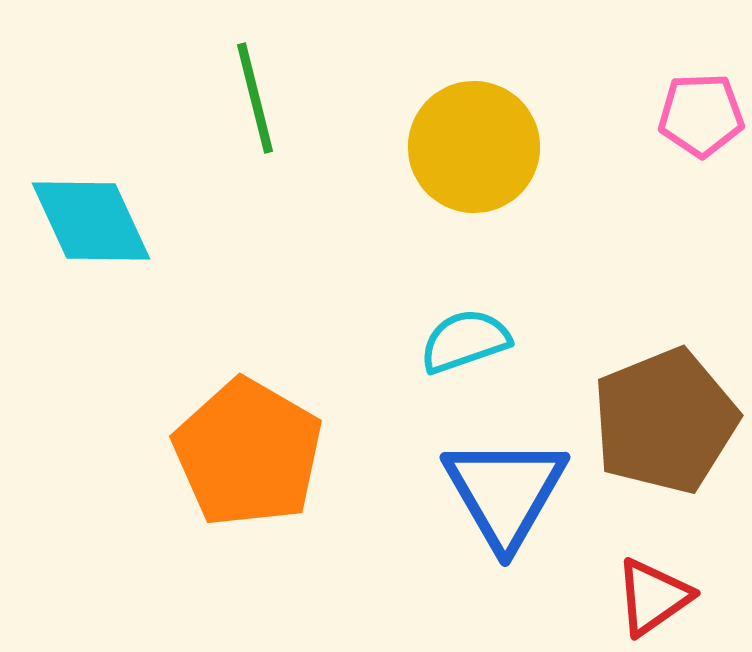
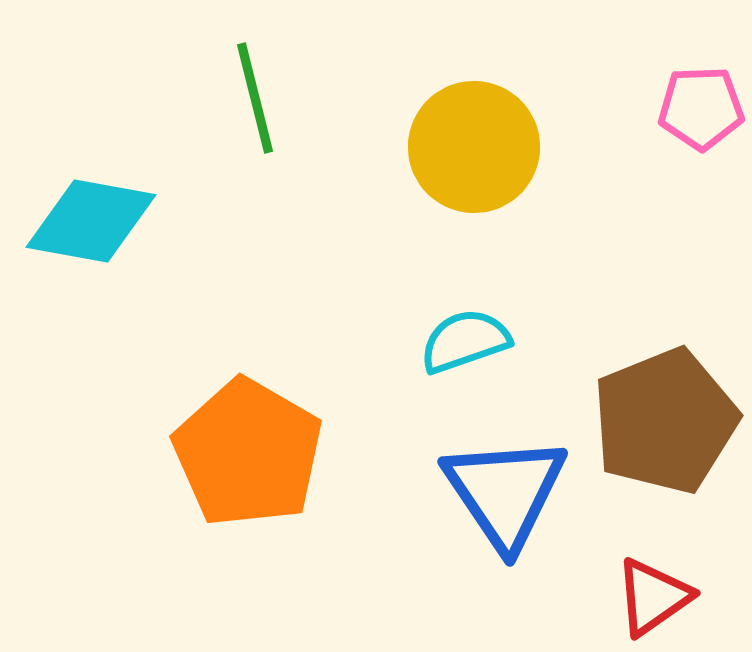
pink pentagon: moved 7 px up
cyan diamond: rotated 55 degrees counterclockwise
blue triangle: rotated 4 degrees counterclockwise
